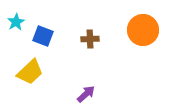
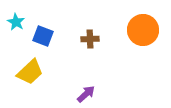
cyan star: rotated 12 degrees counterclockwise
